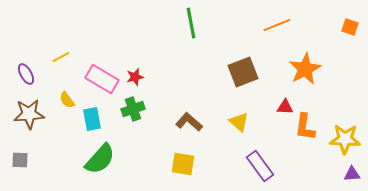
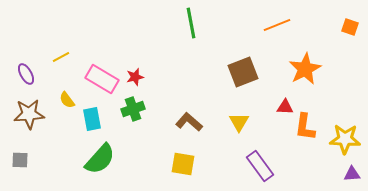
yellow triangle: rotated 20 degrees clockwise
